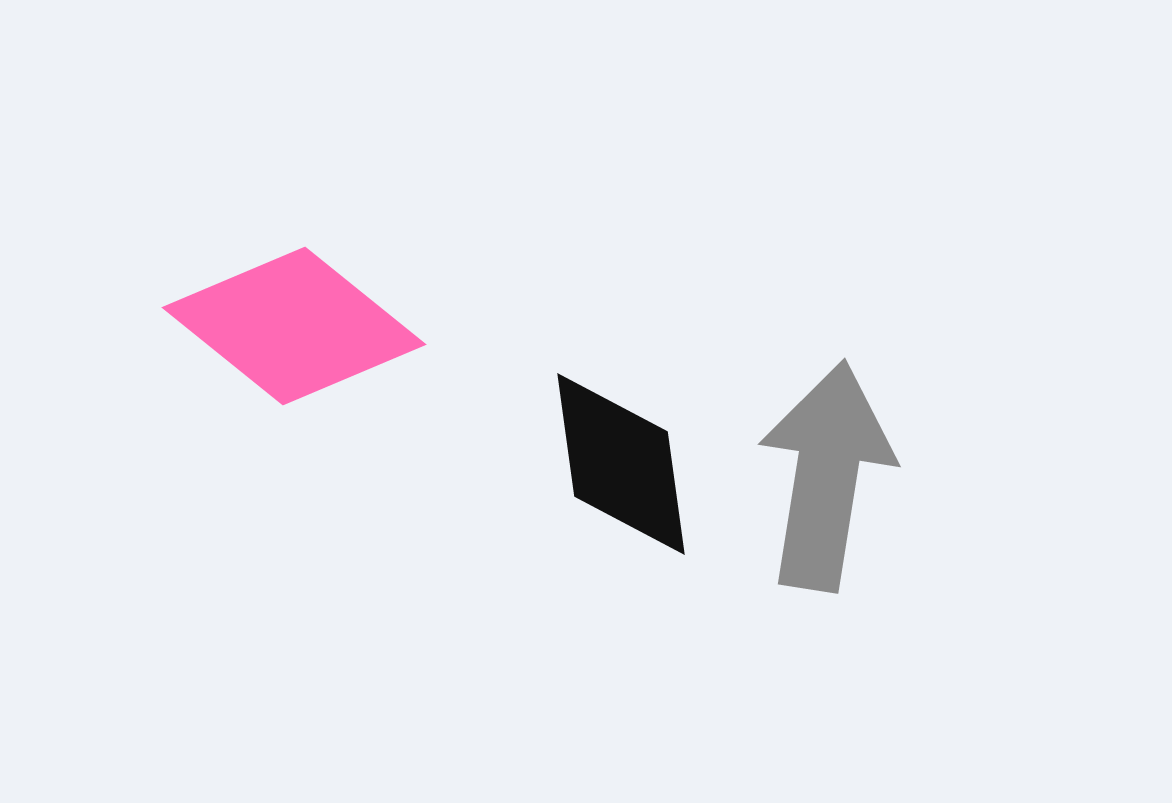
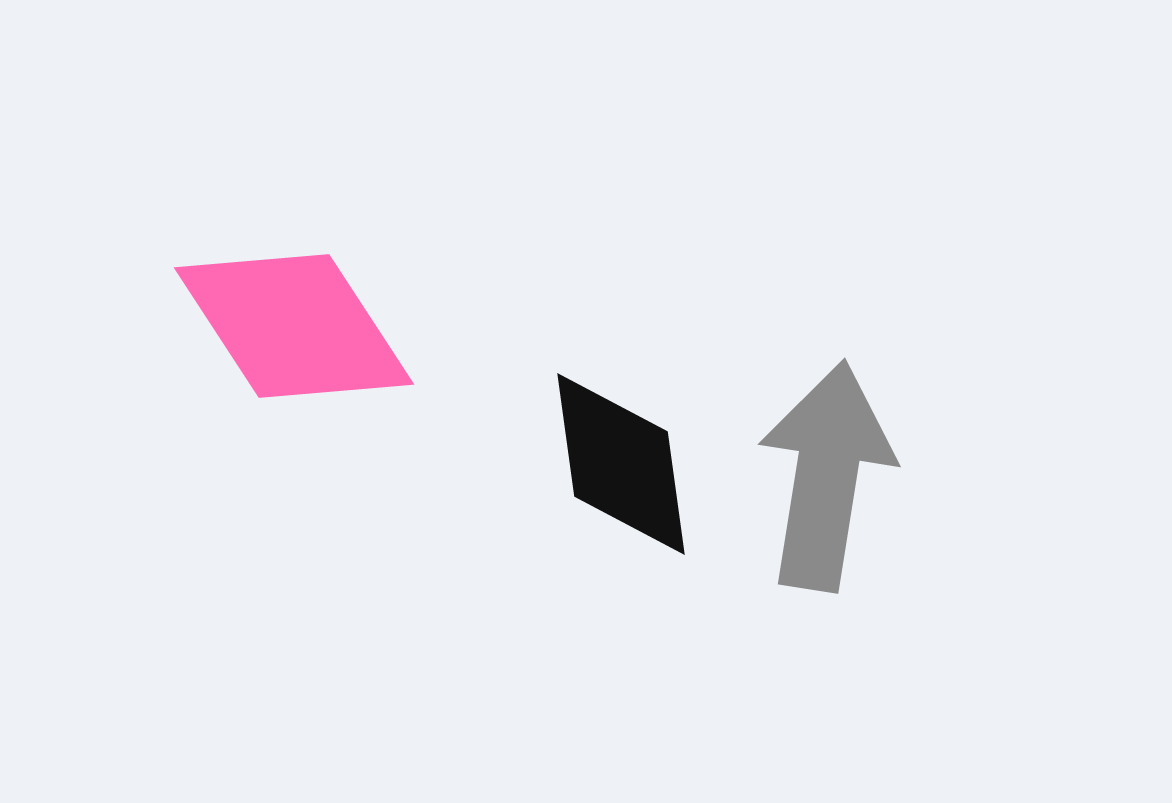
pink diamond: rotated 18 degrees clockwise
